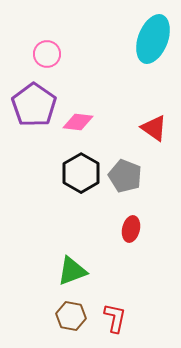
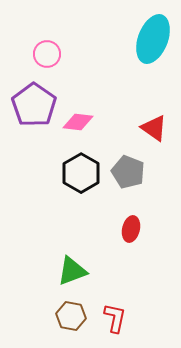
gray pentagon: moved 3 px right, 4 px up
